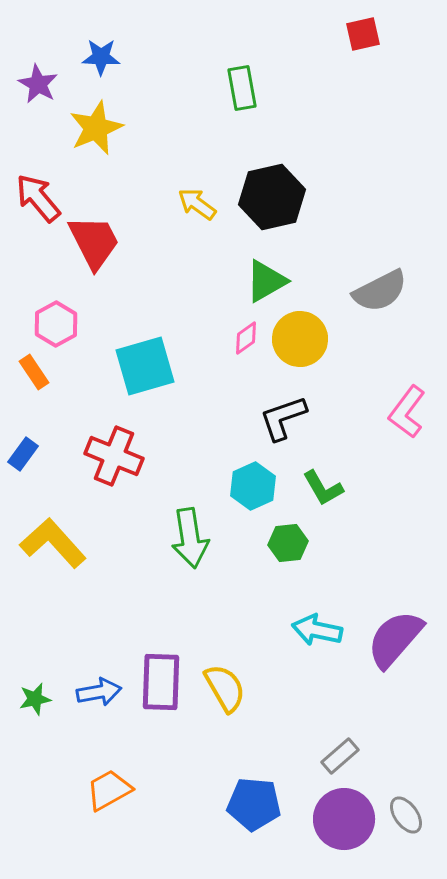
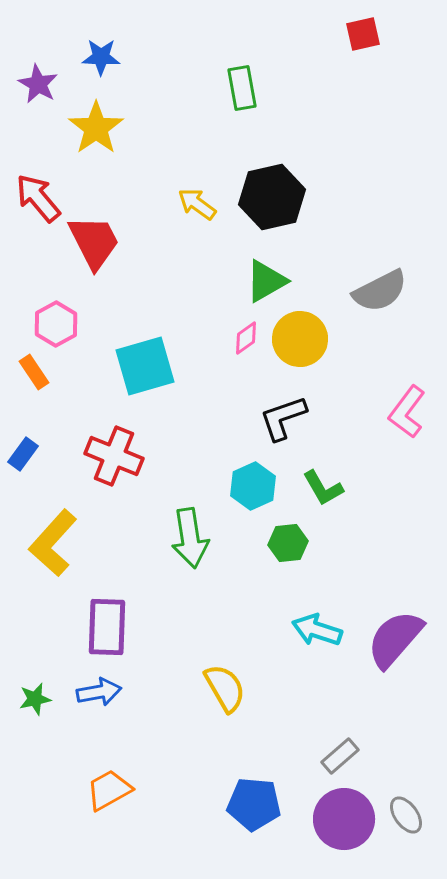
yellow star: rotated 12 degrees counterclockwise
yellow L-shape: rotated 96 degrees counterclockwise
cyan arrow: rotated 6 degrees clockwise
purple rectangle: moved 54 px left, 55 px up
